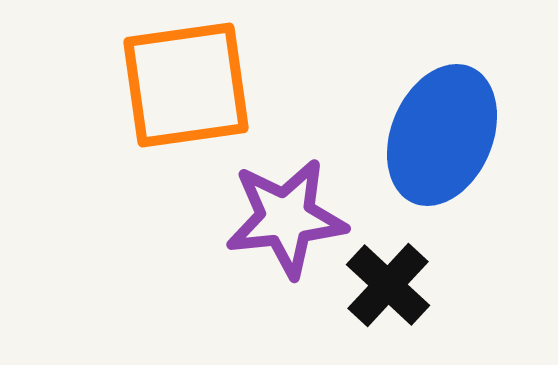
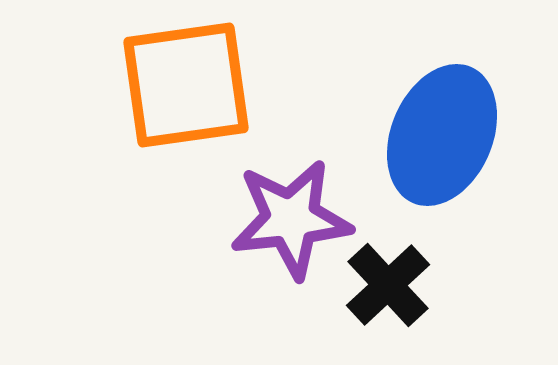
purple star: moved 5 px right, 1 px down
black cross: rotated 4 degrees clockwise
